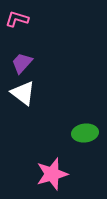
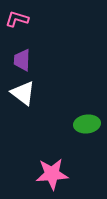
purple trapezoid: moved 3 px up; rotated 40 degrees counterclockwise
green ellipse: moved 2 px right, 9 px up
pink star: rotated 12 degrees clockwise
